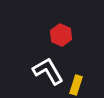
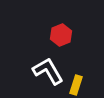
red hexagon: rotated 15 degrees clockwise
